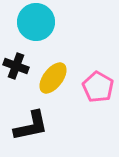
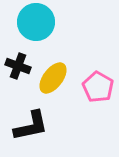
black cross: moved 2 px right
